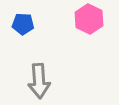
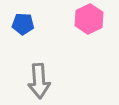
pink hexagon: rotated 8 degrees clockwise
